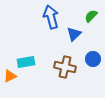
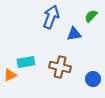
blue arrow: rotated 35 degrees clockwise
blue triangle: rotated 35 degrees clockwise
blue circle: moved 20 px down
brown cross: moved 5 px left
orange triangle: moved 1 px up
